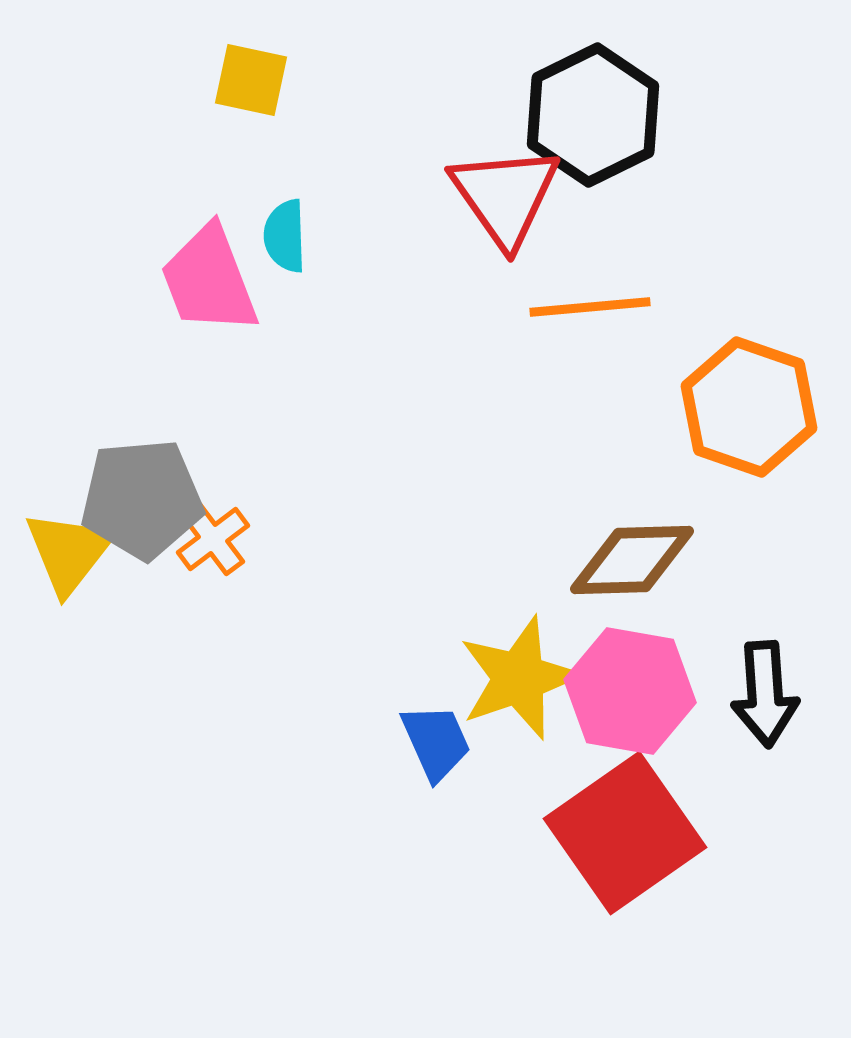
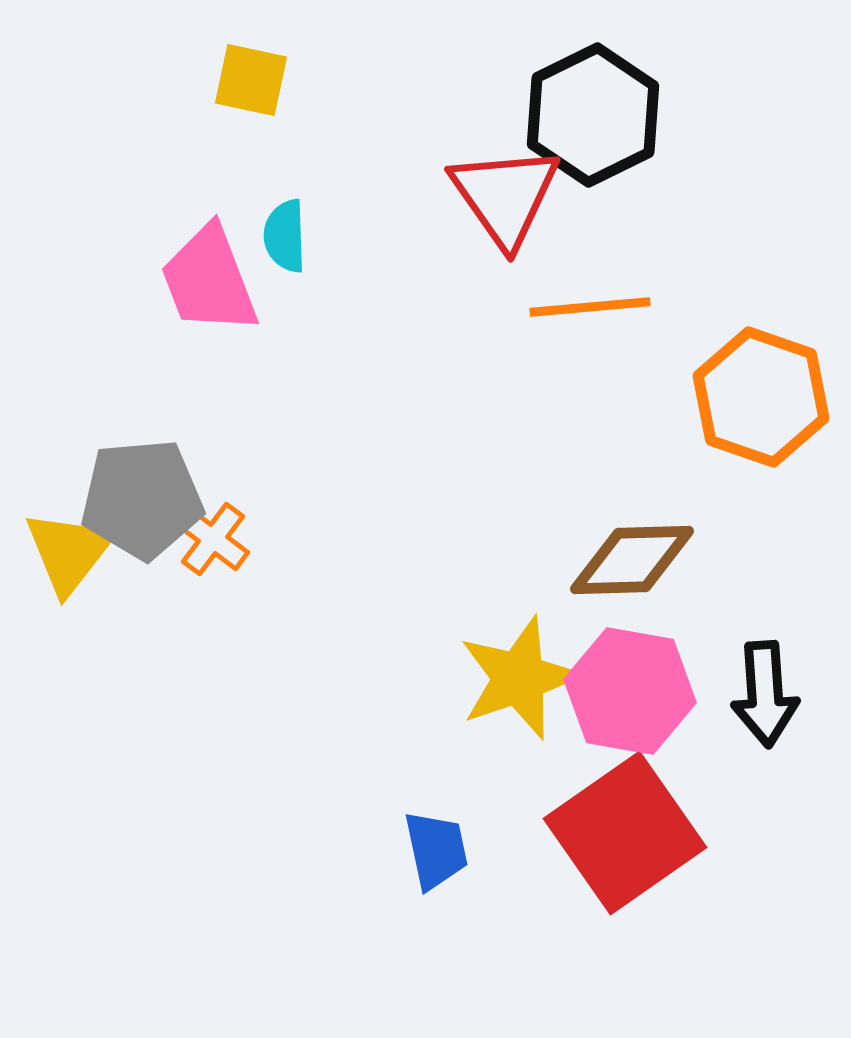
orange hexagon: moved 12 px right, 10 px up
orange cross: rotated 16 degrees counterclockwise
blue trapezoid: moved 108 px down; rotated 12 degrees clockwise
